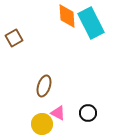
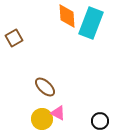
cyan rectangle: rotated 48 degrees clockwise
brown ellipse: moved 1 px right, 1 px down; rotated 65 degrees counterclockwise
black circle: moved 12 px right, 8 px down
yellow circle: moved 5 px up
